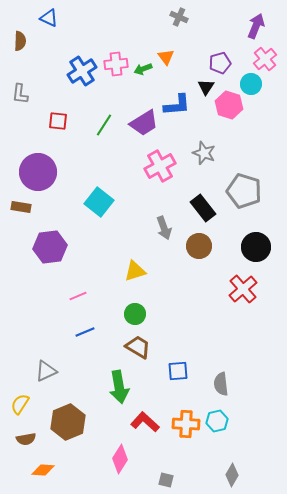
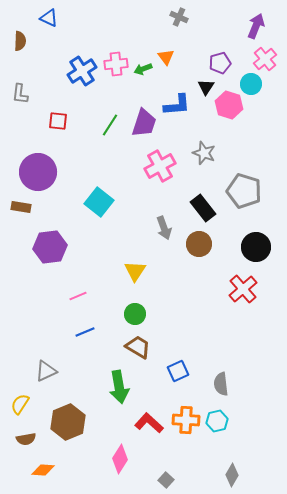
purple trapezoid at (144, 123): rotated 40 degrees counterclockwise
green line at (104, 125): moved 6 px right
brown circle at (199, 246): moved 2 px up
yellow triangle at (135, 271): rotated 40 degrees counterclockwise
blue square at (178, 371): rotated 20 degrees counterclockwise
red L-shape at (145, 422): moved 4 px right, 1 px down
orange cross at (186, 424): moved 4 px up
gray square at (166, 480): rotated 28 degrees clockwise
